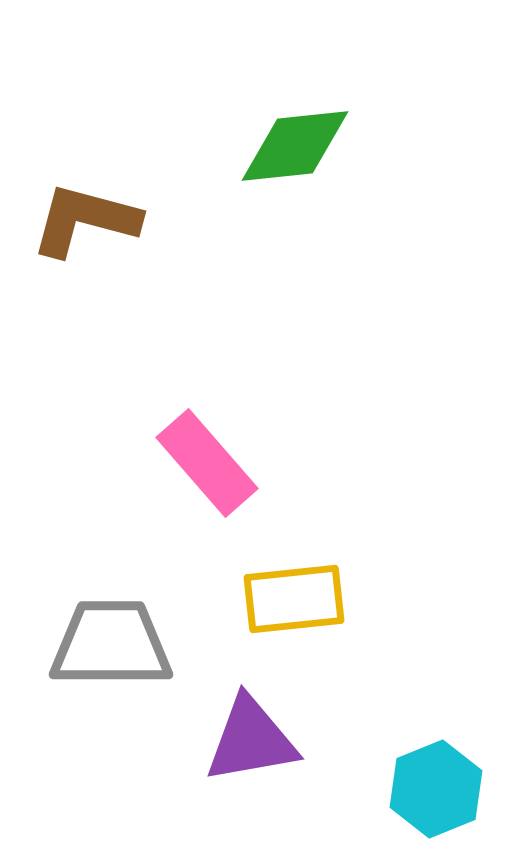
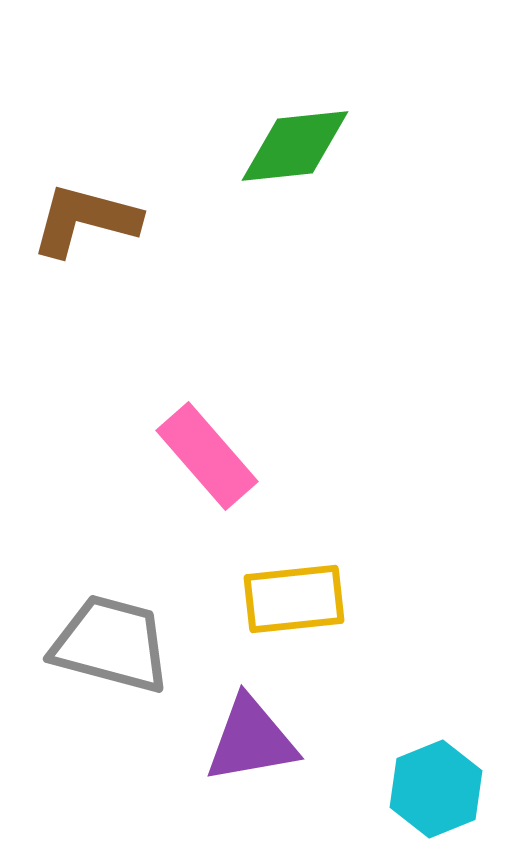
pink rectangle: moved 7 px up
gray trapezoid: rotated 15 degrees clockwise
